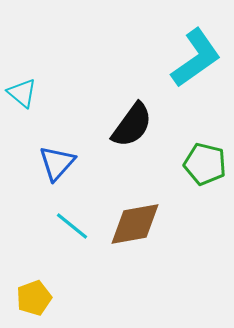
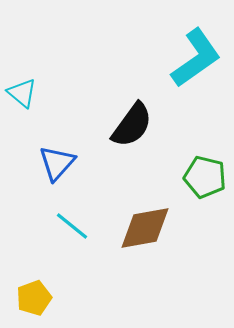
green pentagon: moved 13 px down
brown diamond: moved 10 px right, 4 px down
